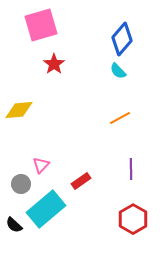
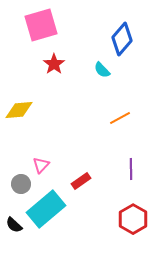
cyan semicircle: moved 16 px left, 1 px up
